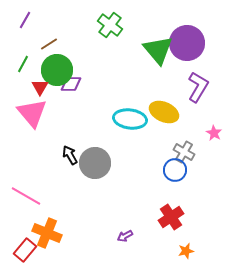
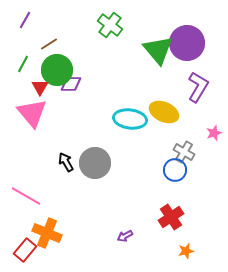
pink star: rotated 21 degrees clockwise
black arrow: moved 4 px left, 7 px down
